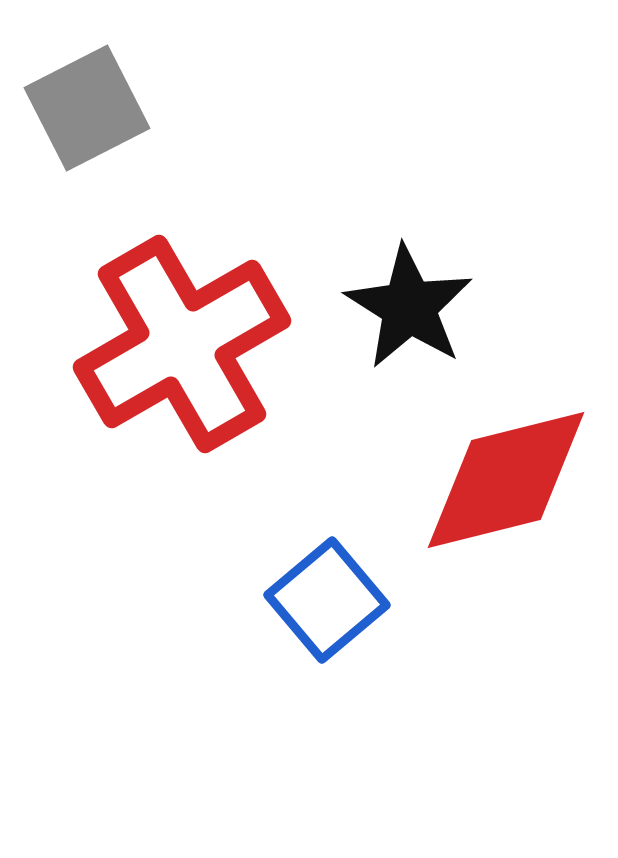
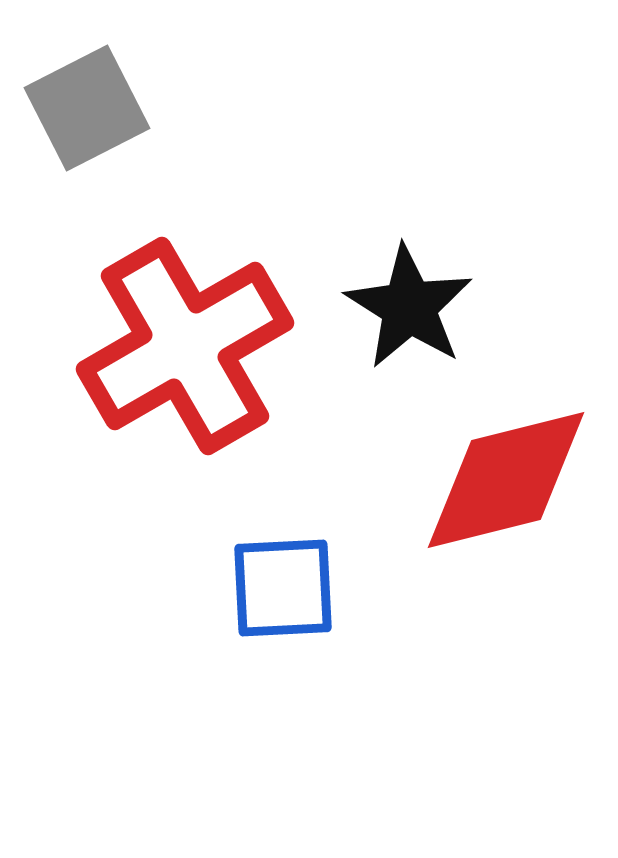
red cross: moved 3 px right, 2 px down
blue square: moved 44 px left, 12 px up; rotated 37 degrees clockwise
